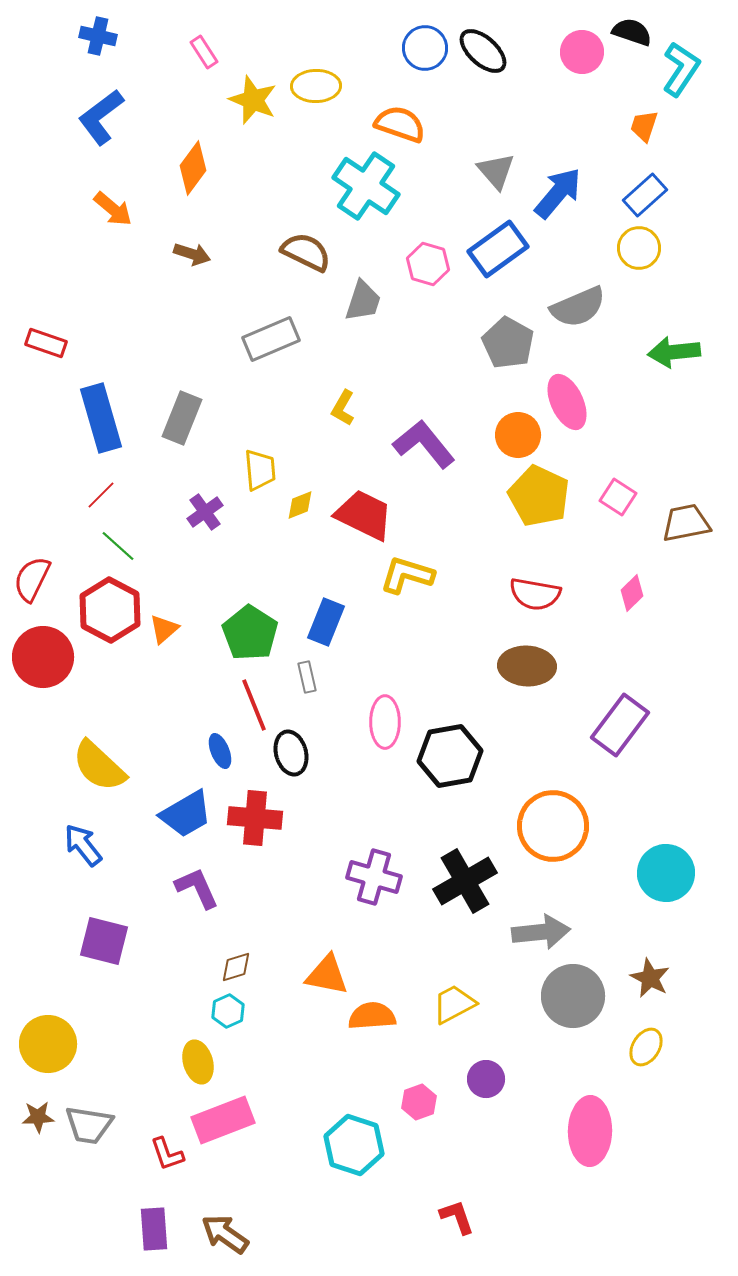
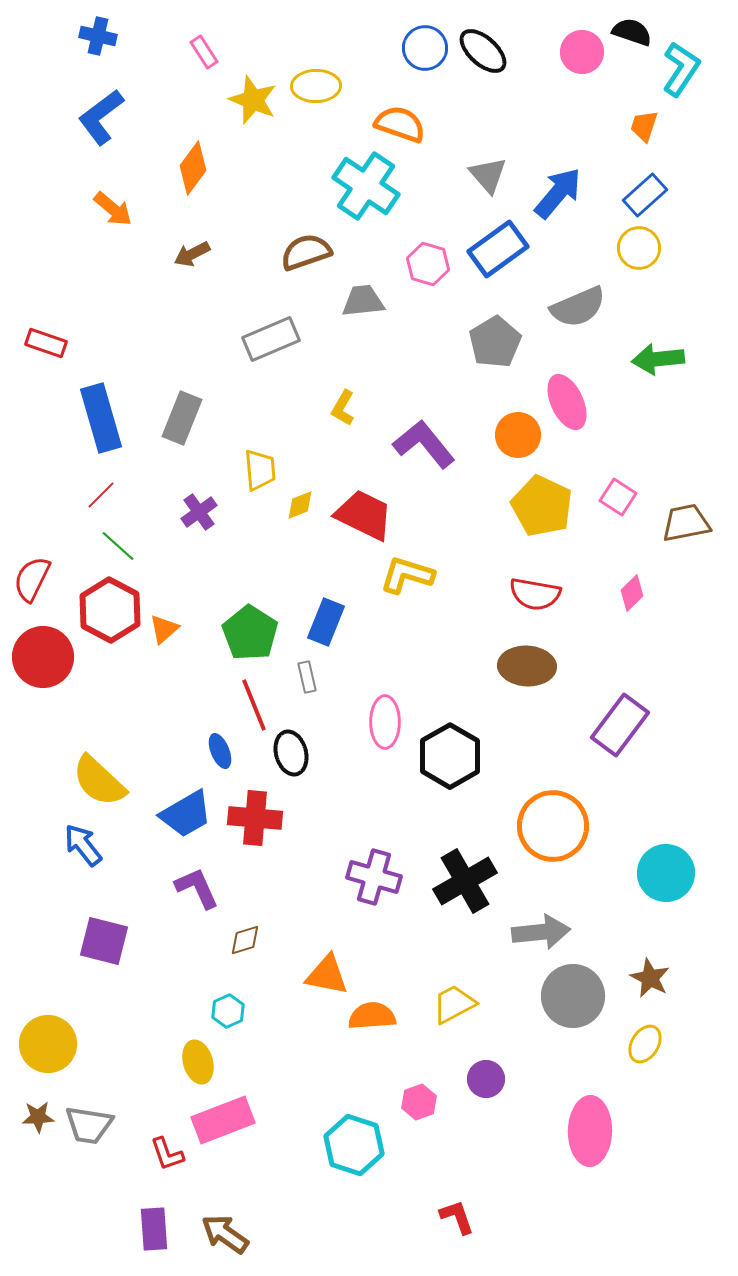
gray triangle at (496, 171): moved 8 px left, 4 px down
brown semicircle at (306, 252): rotated 45 degrees counterclockwise
brown arrow at (192, 254): rotated 135 degrees clockwise
gray trapezoid at (363, 301): rotated 114 degrees counterclockwise
gray pentagon at (508, 343): moved 13 px left, 1 px up; rotated 12 degrees clockwise
green arrow at (674, 352): moved 16 px left, 7 px down
yellow pentagon at (539, 496): moved 3 px right, 10 px down
purple cross at (205, 512): moved 6 px left
black hexagon at (450, 756): rotated 20 degrees counterclockwise
yellow semicircle at (99, 766): moved 15 px down
brown diamond at (236, 967): moved 9 px right, 27 px up
yellow ellipse at (646, 1047): moved 1 px left, 3 px up
